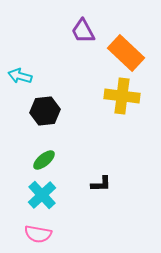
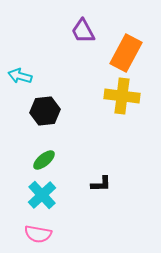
orange rectangle: rotated 75 degrees clockwise
